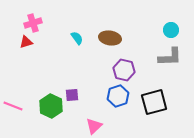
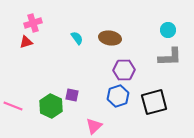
cyan circle: moved 3 px left
purple hexagon: rotated 15 degrees counterclockwise
purple square: rotated 16 degrees clockwise
